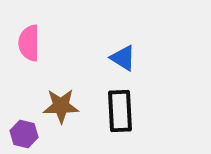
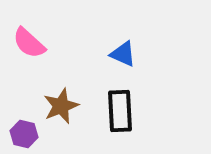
pink semicircle: rotated 48 degrees counterclockwise
blue triangle: moved 4 px up; rotated 8 degrees counterclockwise
brown star: rotated 21 degrees counterclockwise
